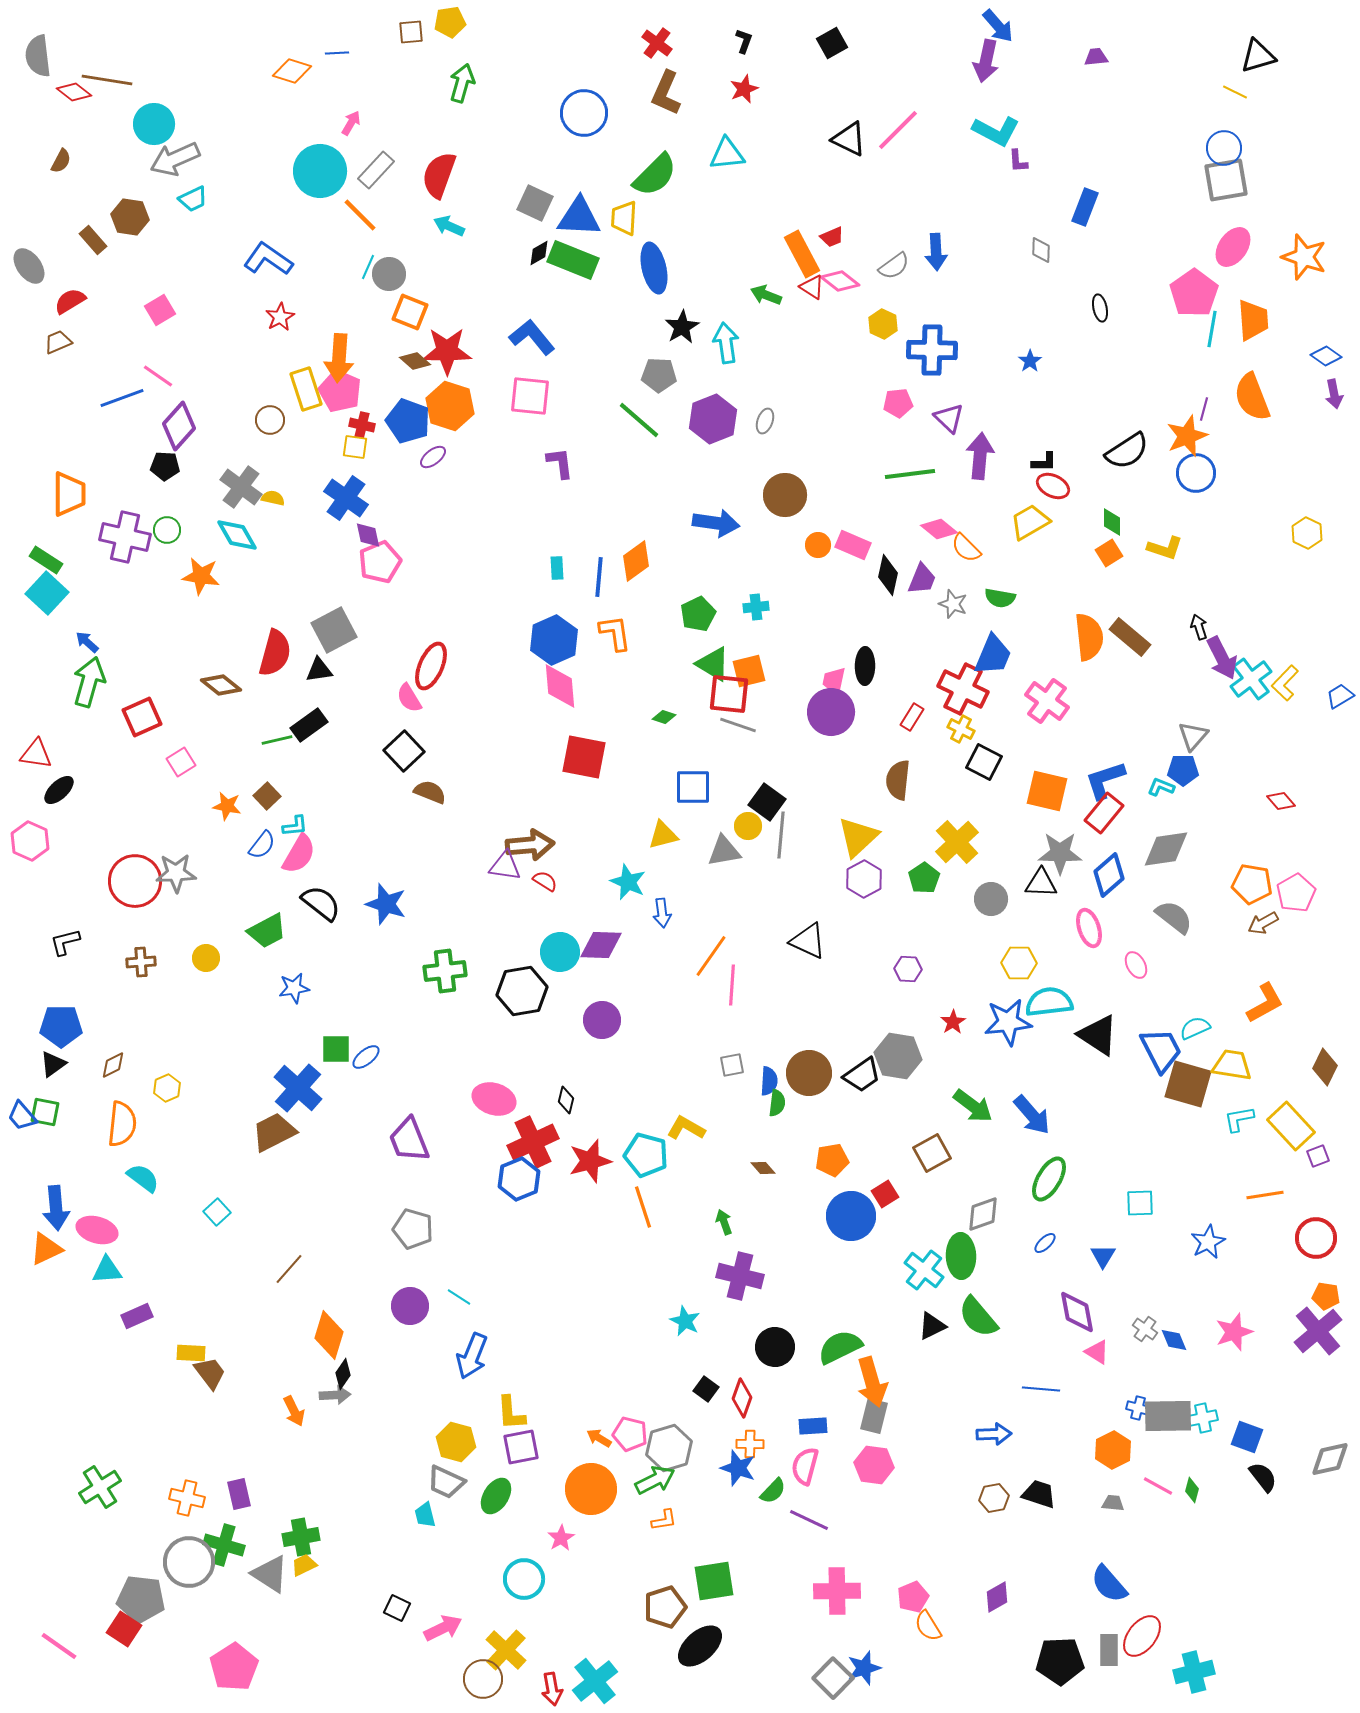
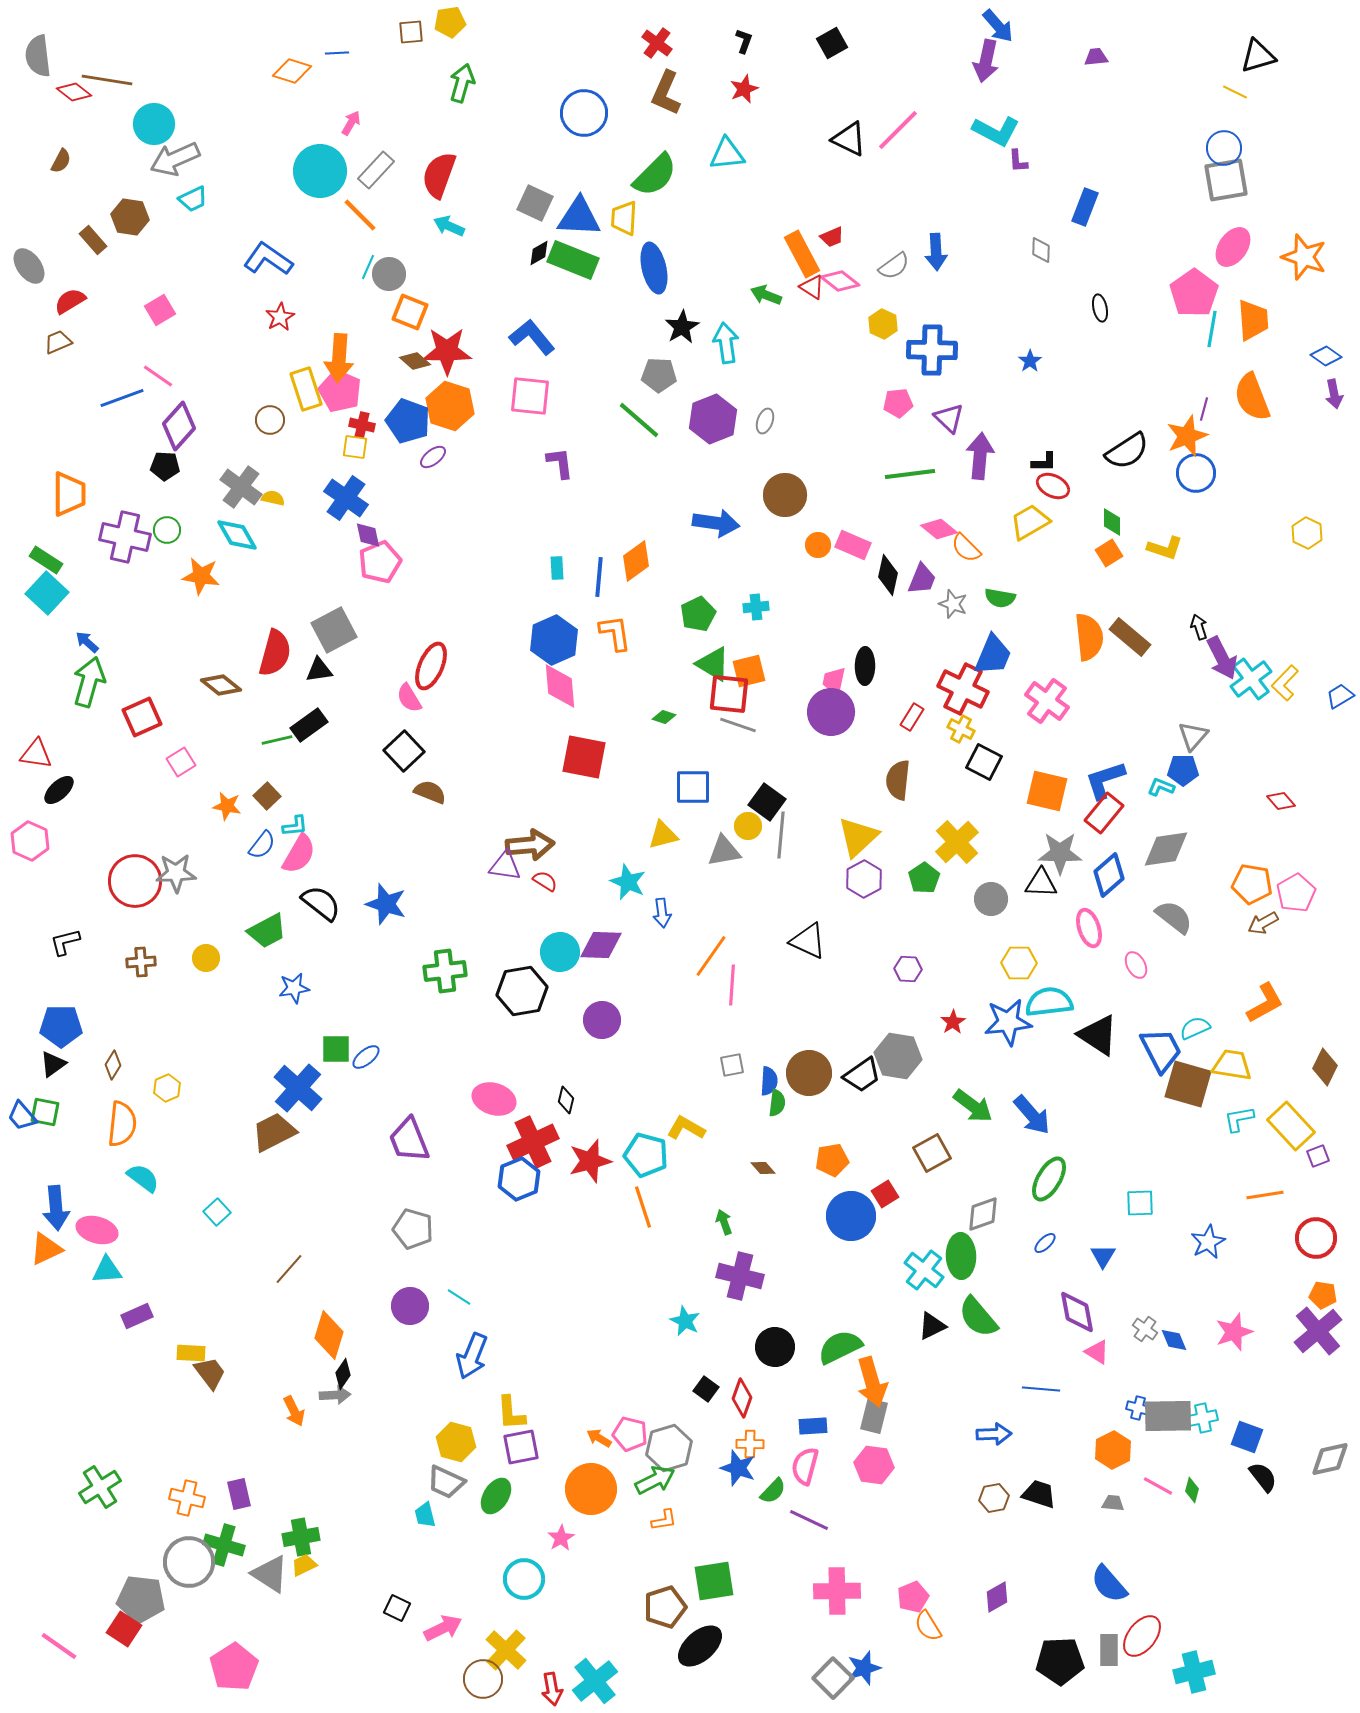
brown diamond at (113, 1065): rotated 32 degrees counterclockwise
orange pentagon at (1326, 1296): moved 3 px left, 1 px up
